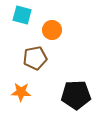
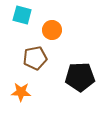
black pentagon: moved 4 px right, 18 px up
